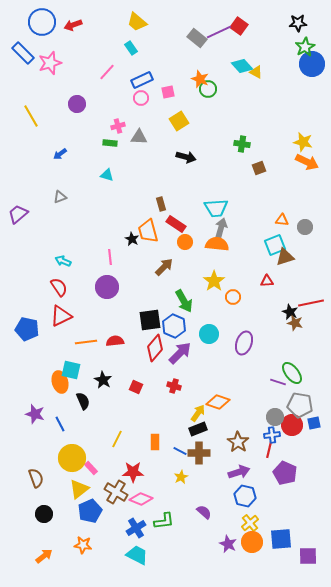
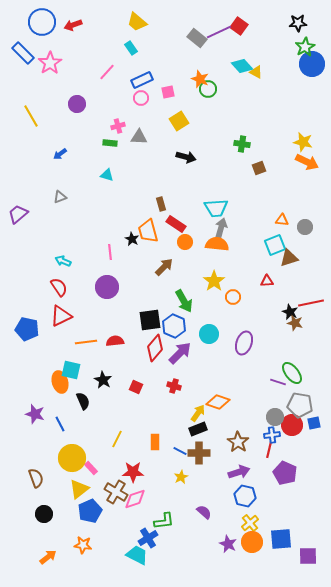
pink star at (50, 63): rotated 15 degrees counterclockwise
pink line at (110, 257): moved 5 px up
brown triangle at (285, 257): moved 4 px right, 1 px down
pink diamond at (141, 499): moved 6 px left; rotated 40 degrees counterclockwise
blue cross at (136, 528): moved 12 px right, 10 px down
orange arrow at (44, 556): moved 4 px right, 1 px down
